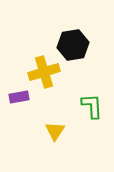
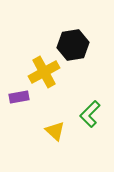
yellow cross: rotated 12 degrees counterclockwise
green L-shape: moved 2 px left, 8 px down; rotated 132 degrees counterclockwise
yellow triangle: rotated 20 degrees counterclockwise
